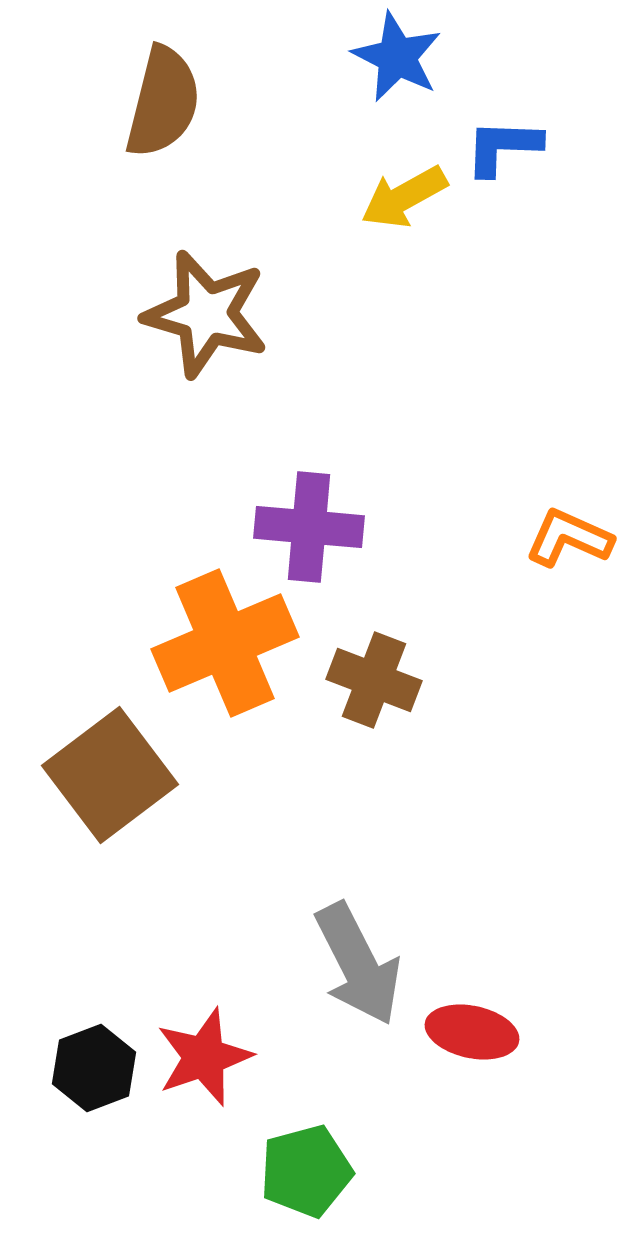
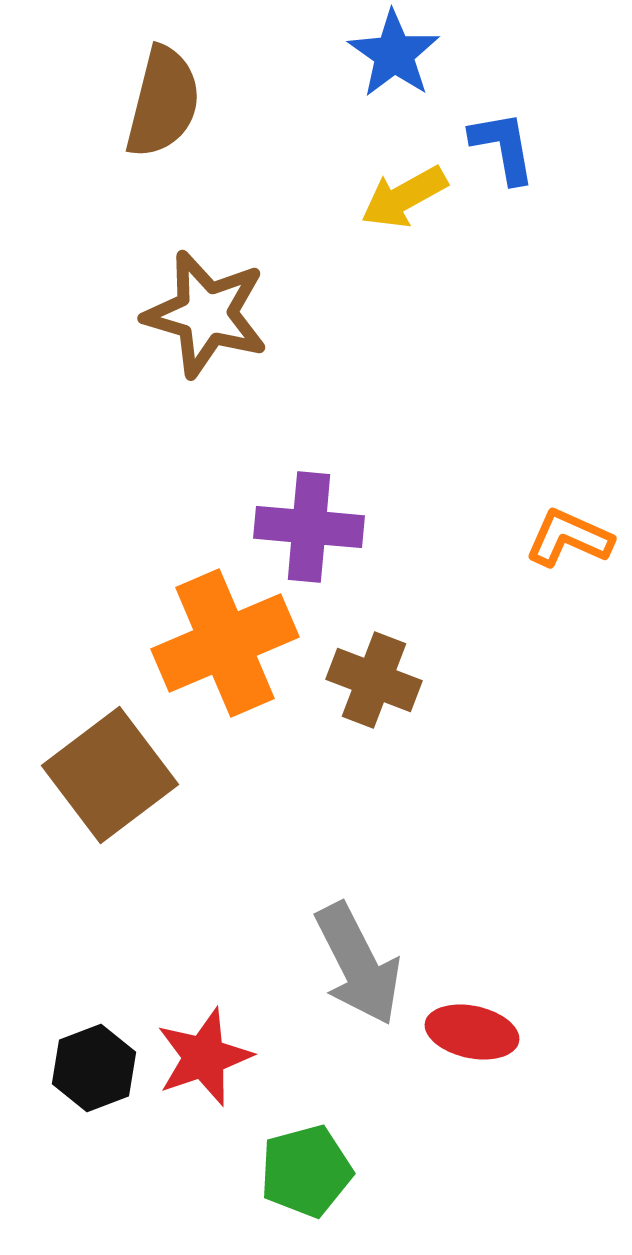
blue star: moved 3 px left, 3 px up; rotated 8 degrees clockwise
blue L-shape: rotated 78 degrees clockwise
